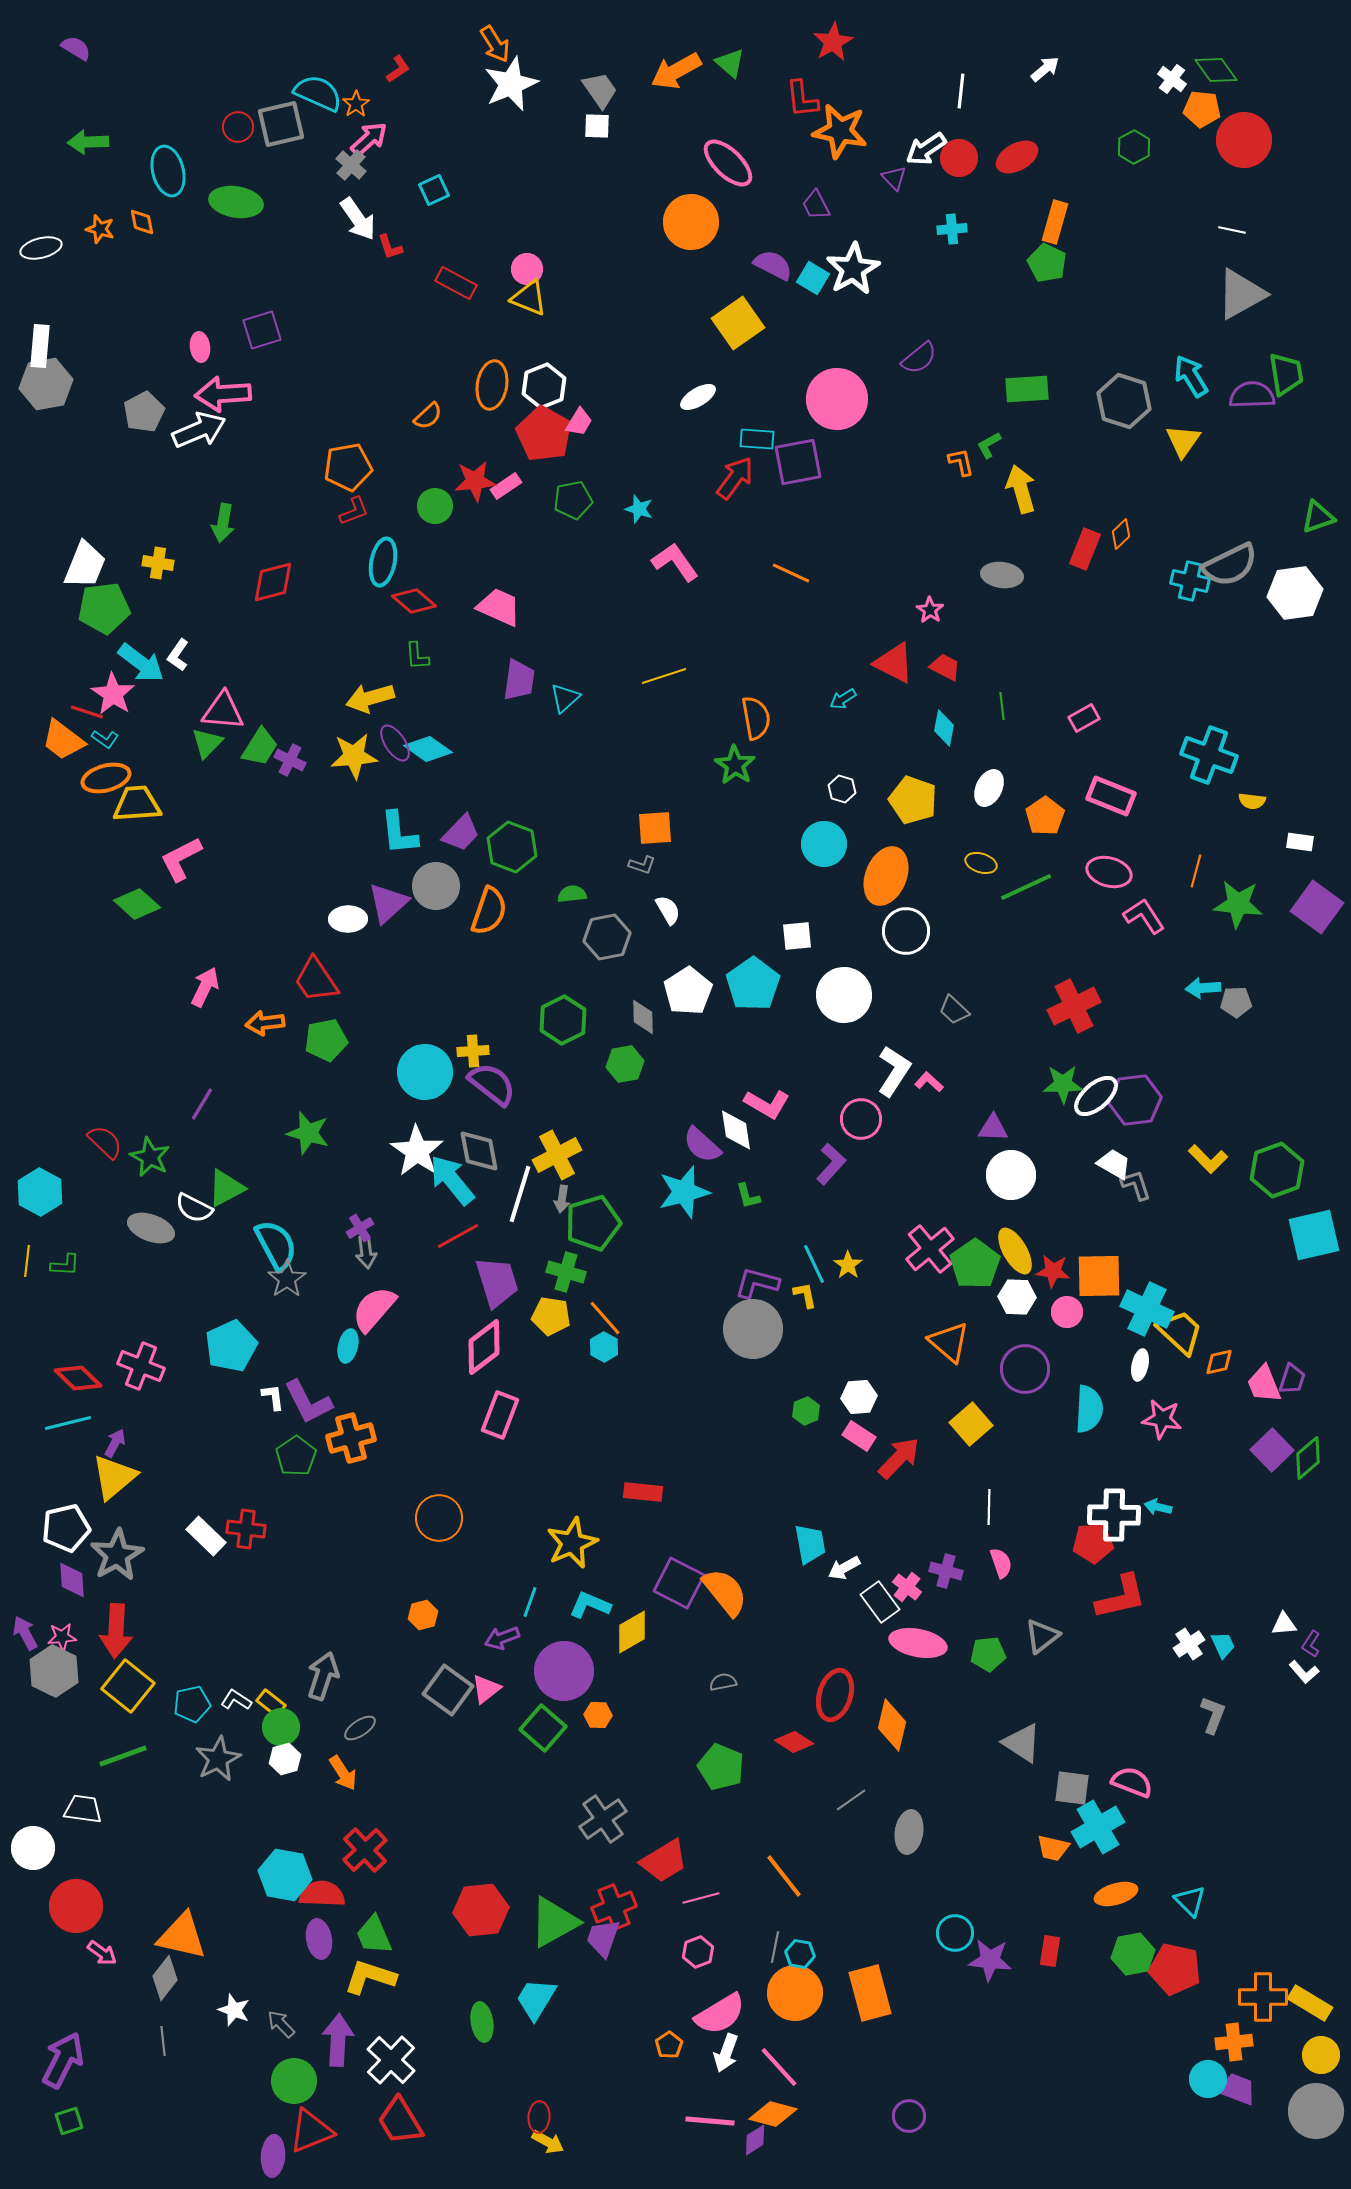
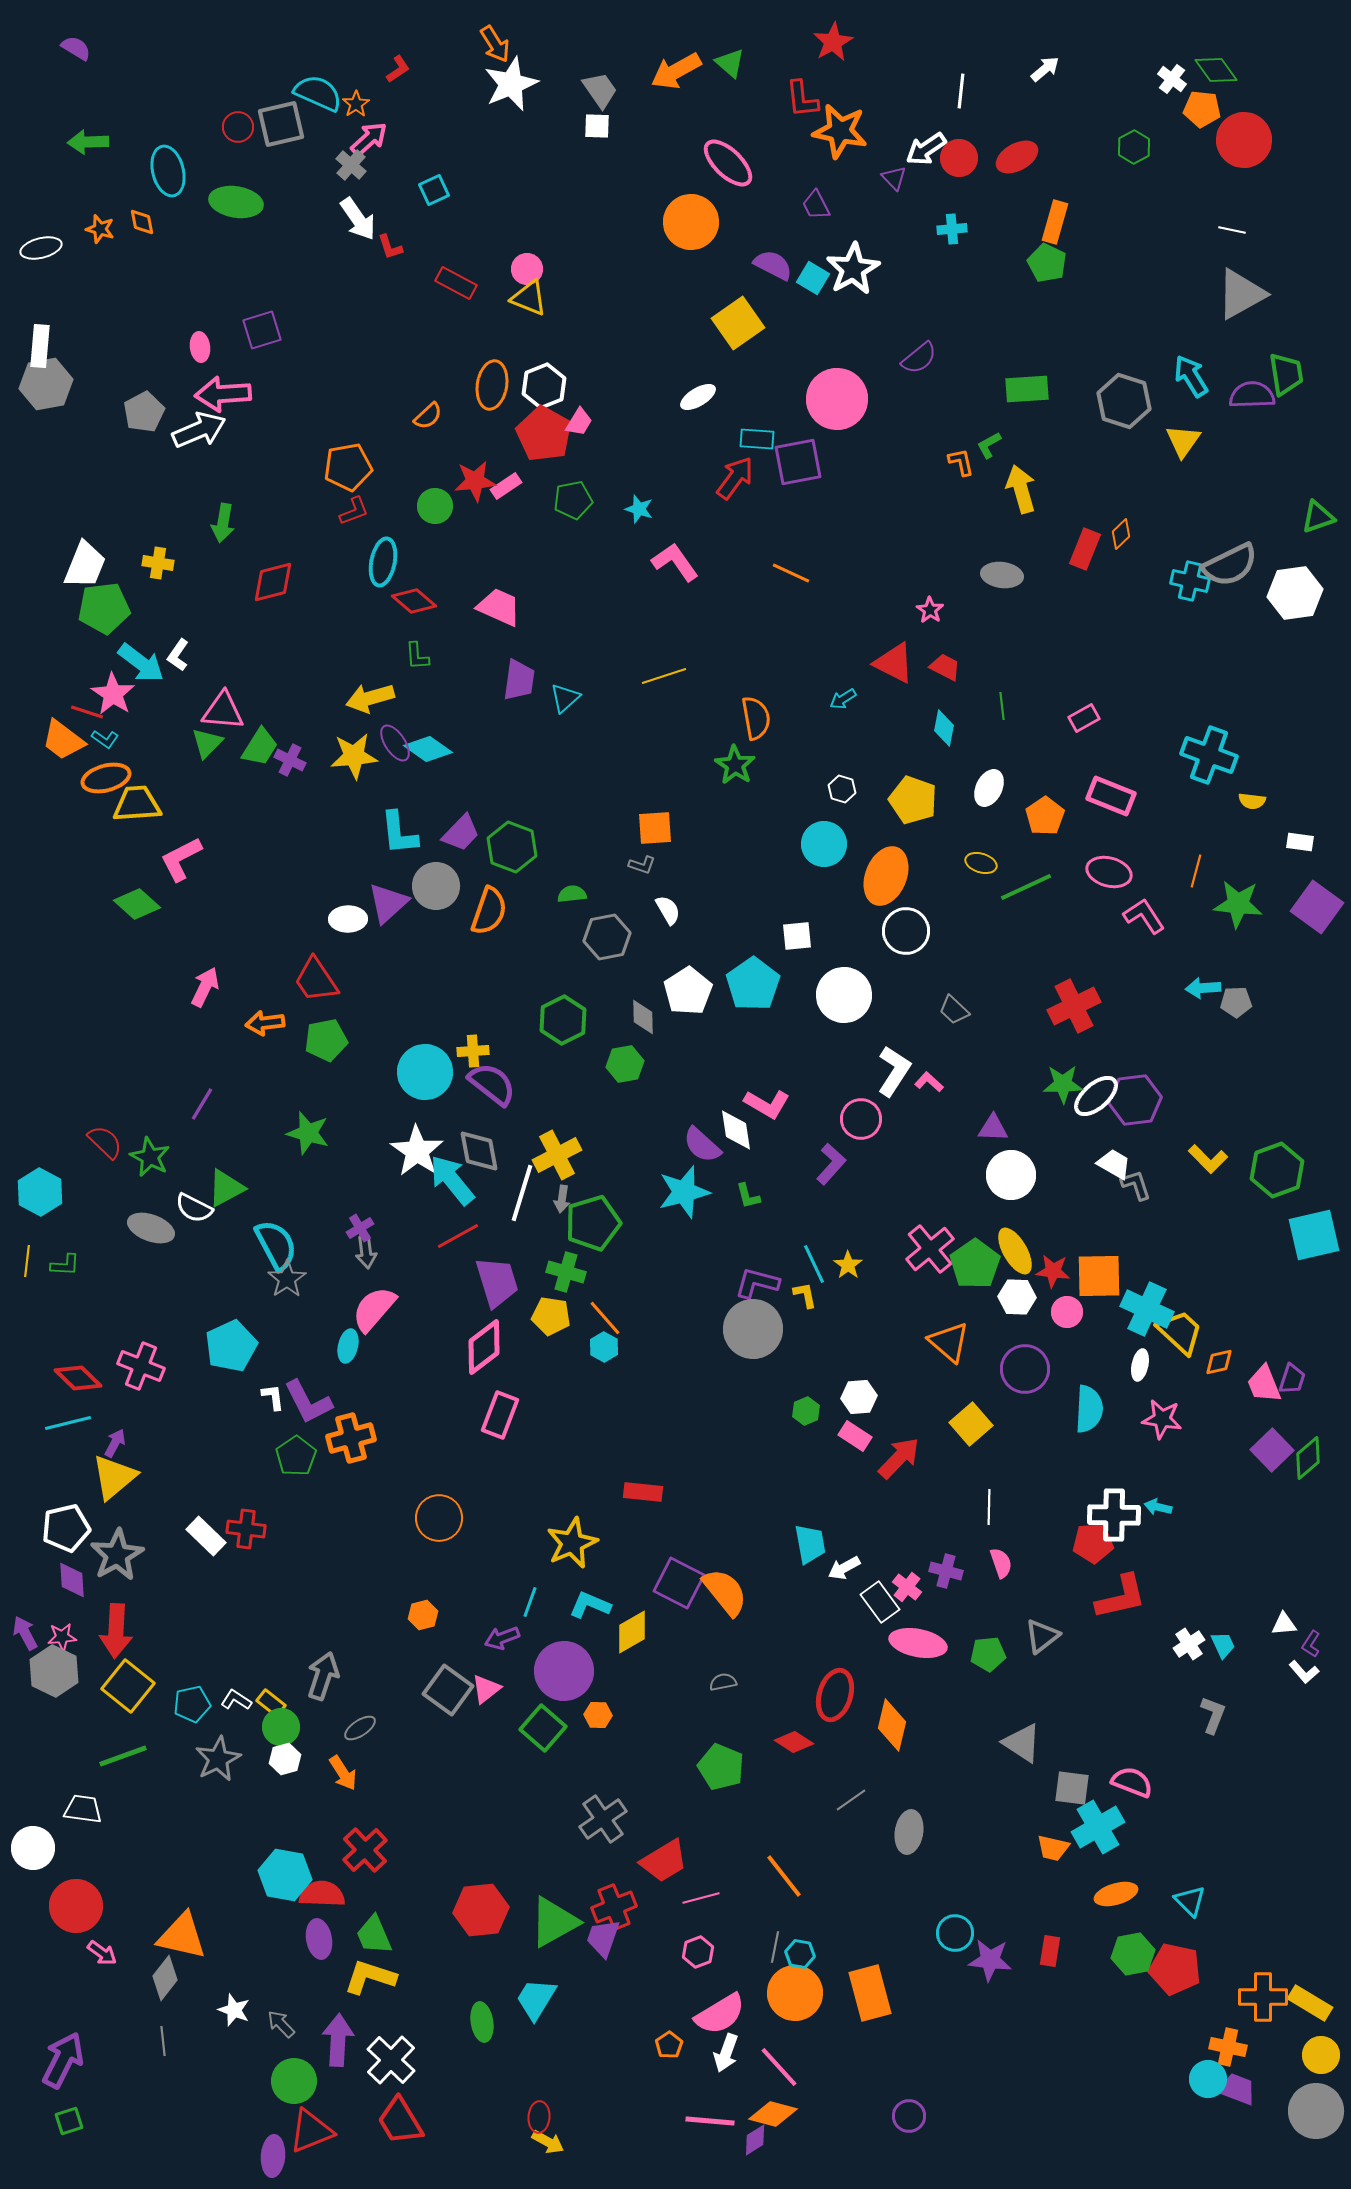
white line at (520, 1194): moved 2 px right, 1 px up
pink rectangle at (859, 1436): moved 4 px left
orange cross at (1234, 2042): moved 6 px left, 5 px down; rotated 18 degrees clockwise
